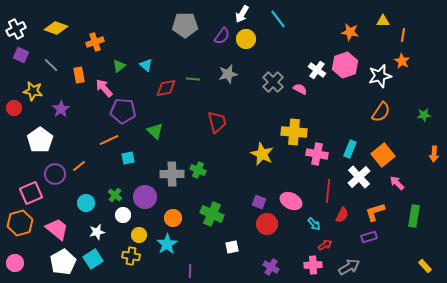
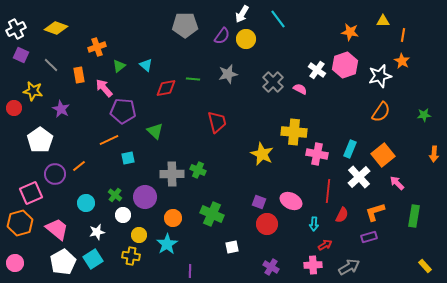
orange cross at (95, 42): moved 2 px right, 5 px down
purple star at (61, 109): rotated 12 degrees counterclockwise
cyan arrow at (314, 224): rotated 48 degrees clockwise
